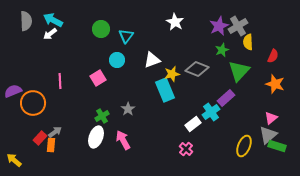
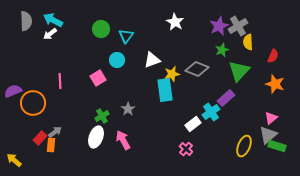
cyan rectangle: rotated 15 degrees clockwise
